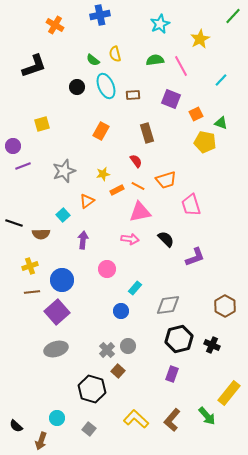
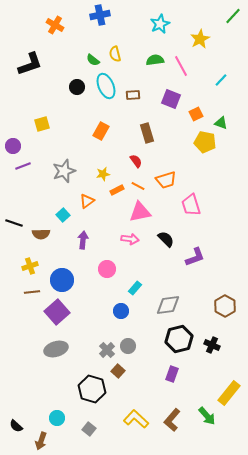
black L-shape at (34, 66): moved 4 px left, 2 px up
